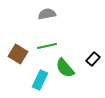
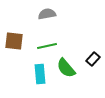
brown square: moved 4 px left, 13 px up; rotated 24 degrees counterclockwise
green semicircle: moved 1 px right
cyan rectangle: moved 6 px up; rotated 30 degrees counterclockwise
